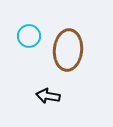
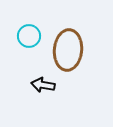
black arrow: moved 5 px left, 11 px up
